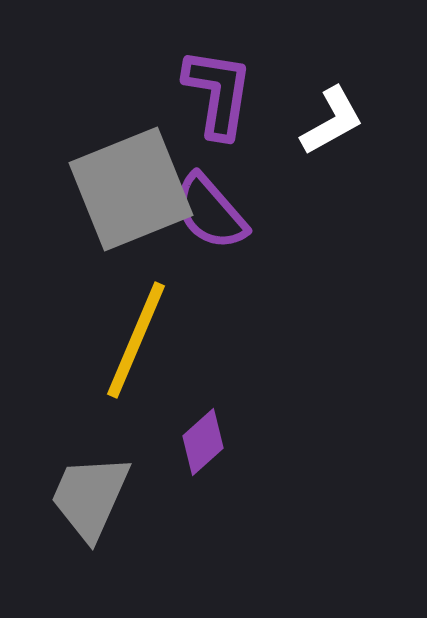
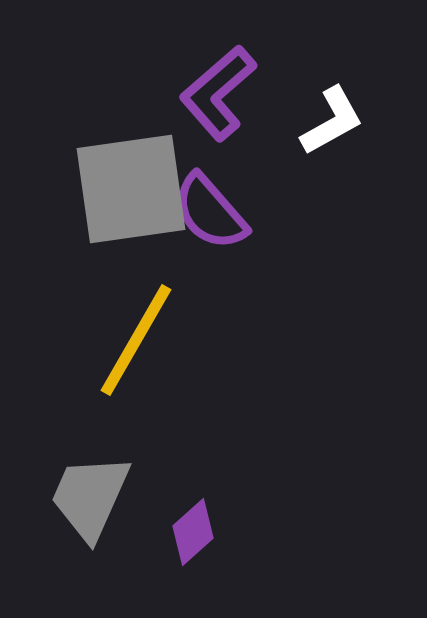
purple L-shape: rotated 140 degrees counterclockwise
gray square: rotated 14 degrees clockwise
yellow line: rotated 7 degrees clockwise
purple diamond: moved 10 px left, 90 px down
